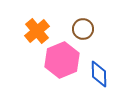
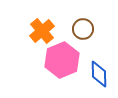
orange cross: moved 5 px right
